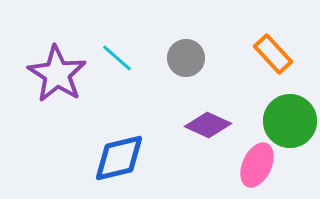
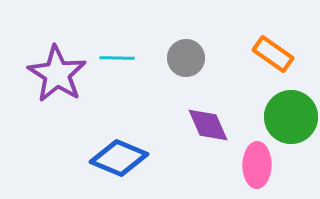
orange rectangle: rotated 12 degrees counterclockwise
cyan line: rotated 40 degrees counterclockwise
green circle: moved 1 px right, 4 px up
purple diamond: rotated 42 degrees clockwise
blue diamond: rotated 36 degrees clockwise
pink ellipse: rotated 24 degrees counterclockwise
